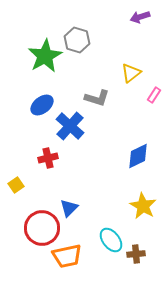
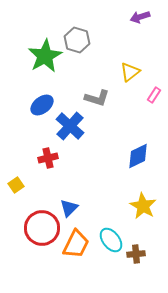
yellow triangle: moved 1 px left, 1 px up
orange trapezoid: moved 9 px right, 12 px up; rotated 52 degrees counterclockwise
